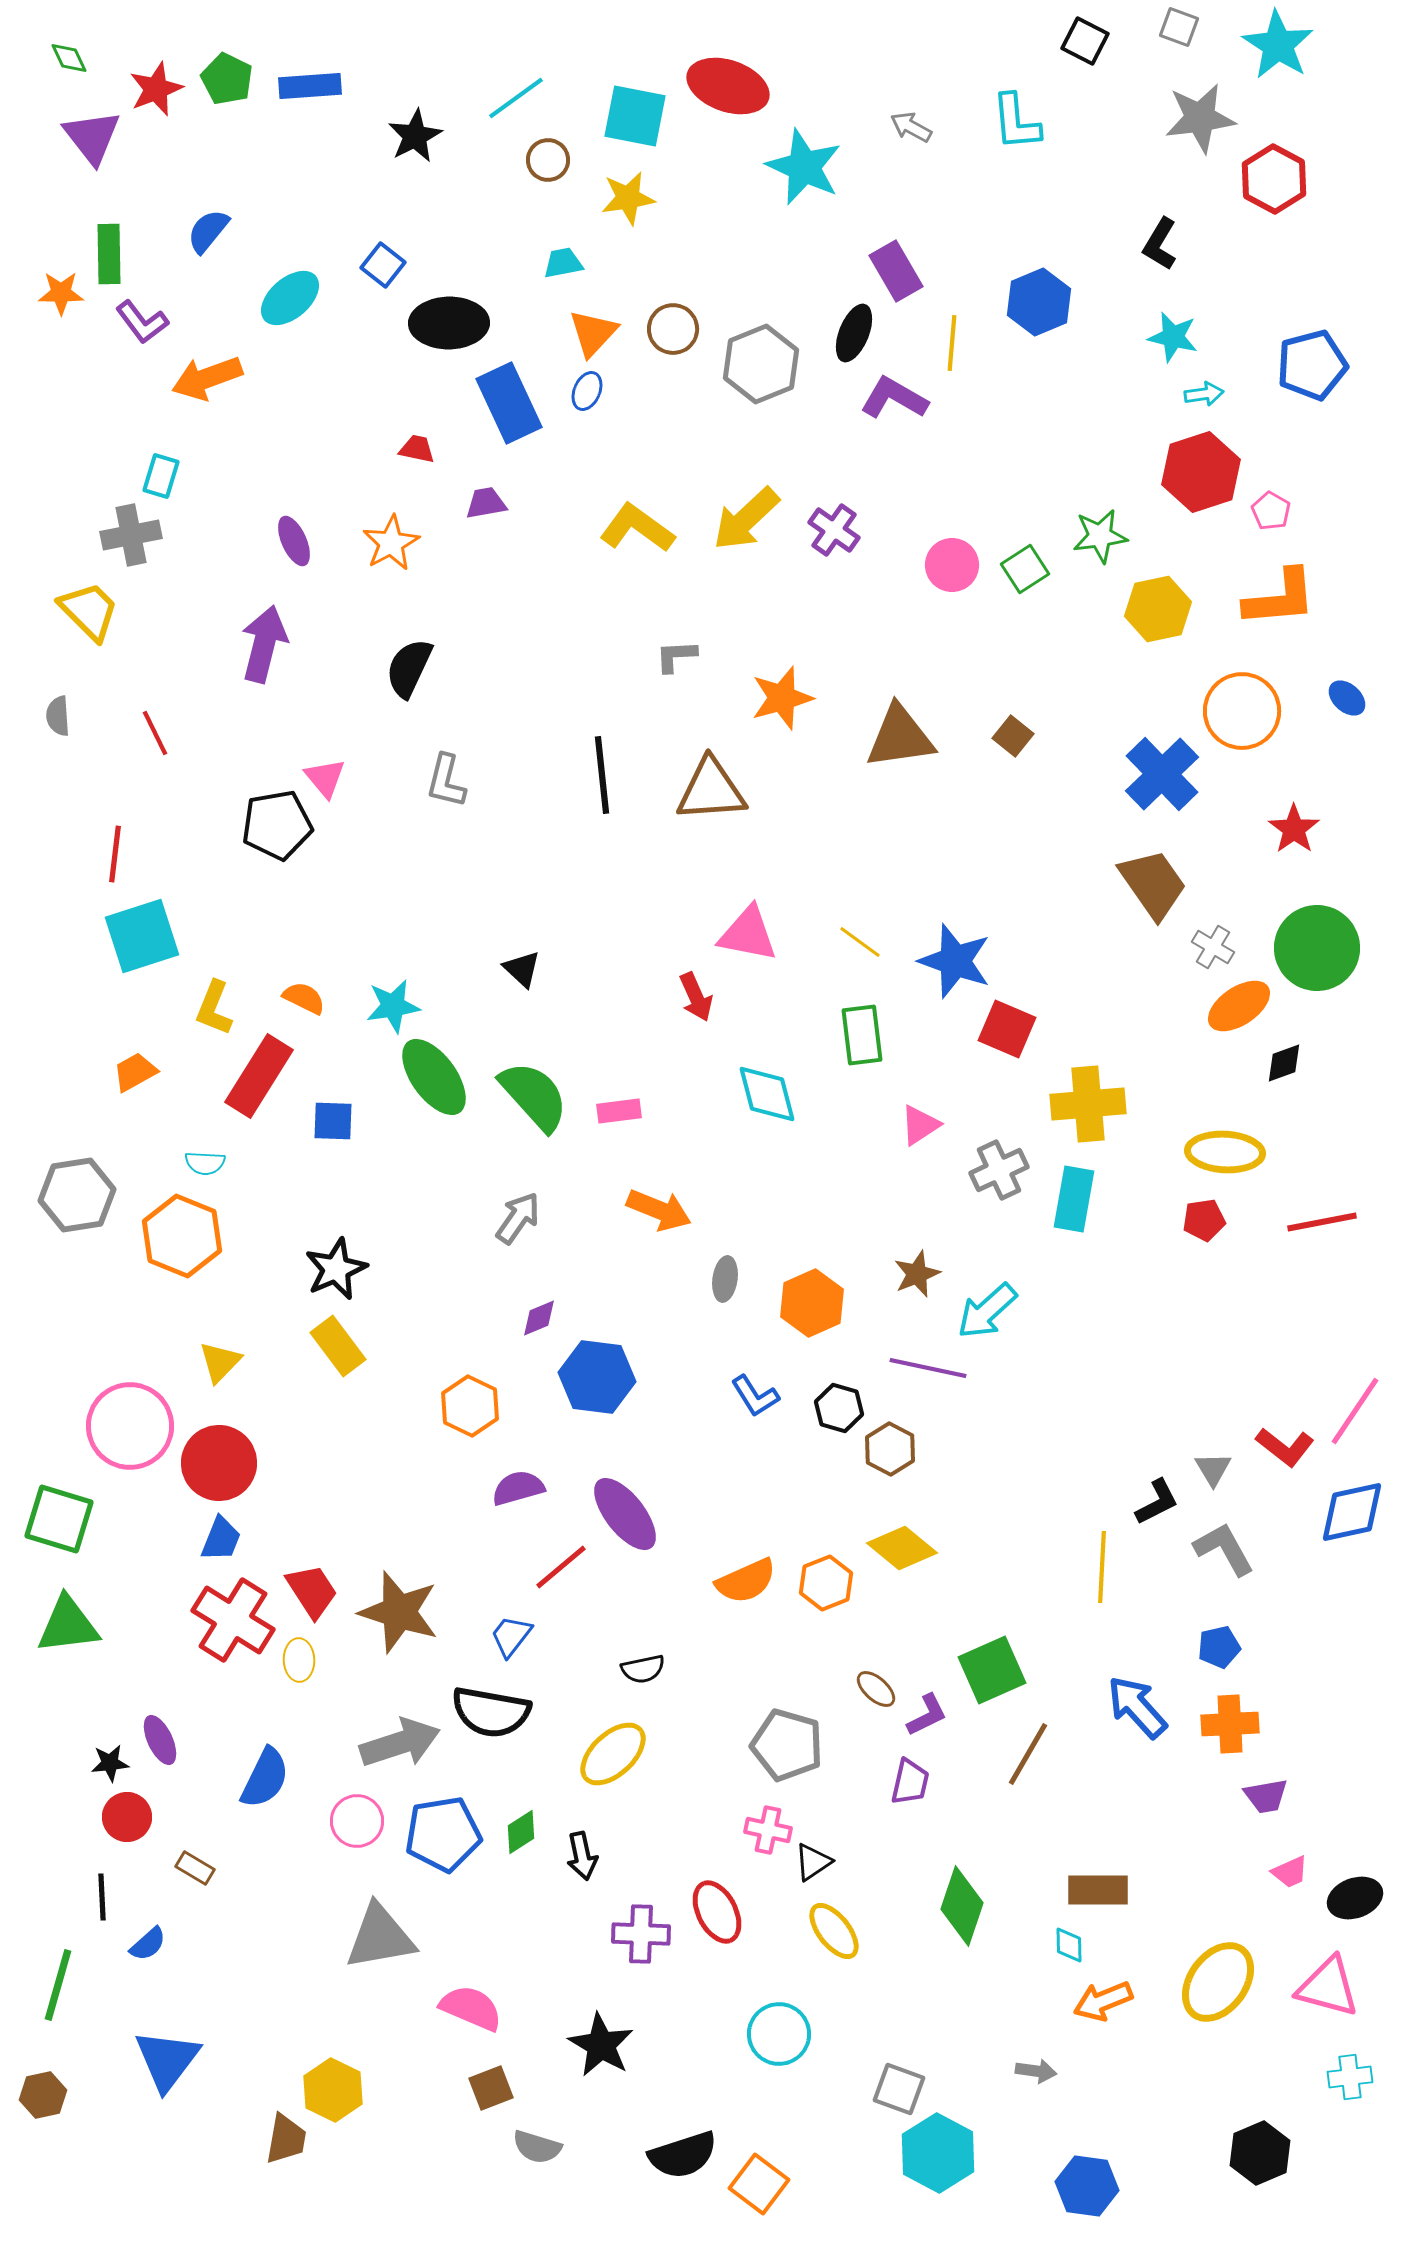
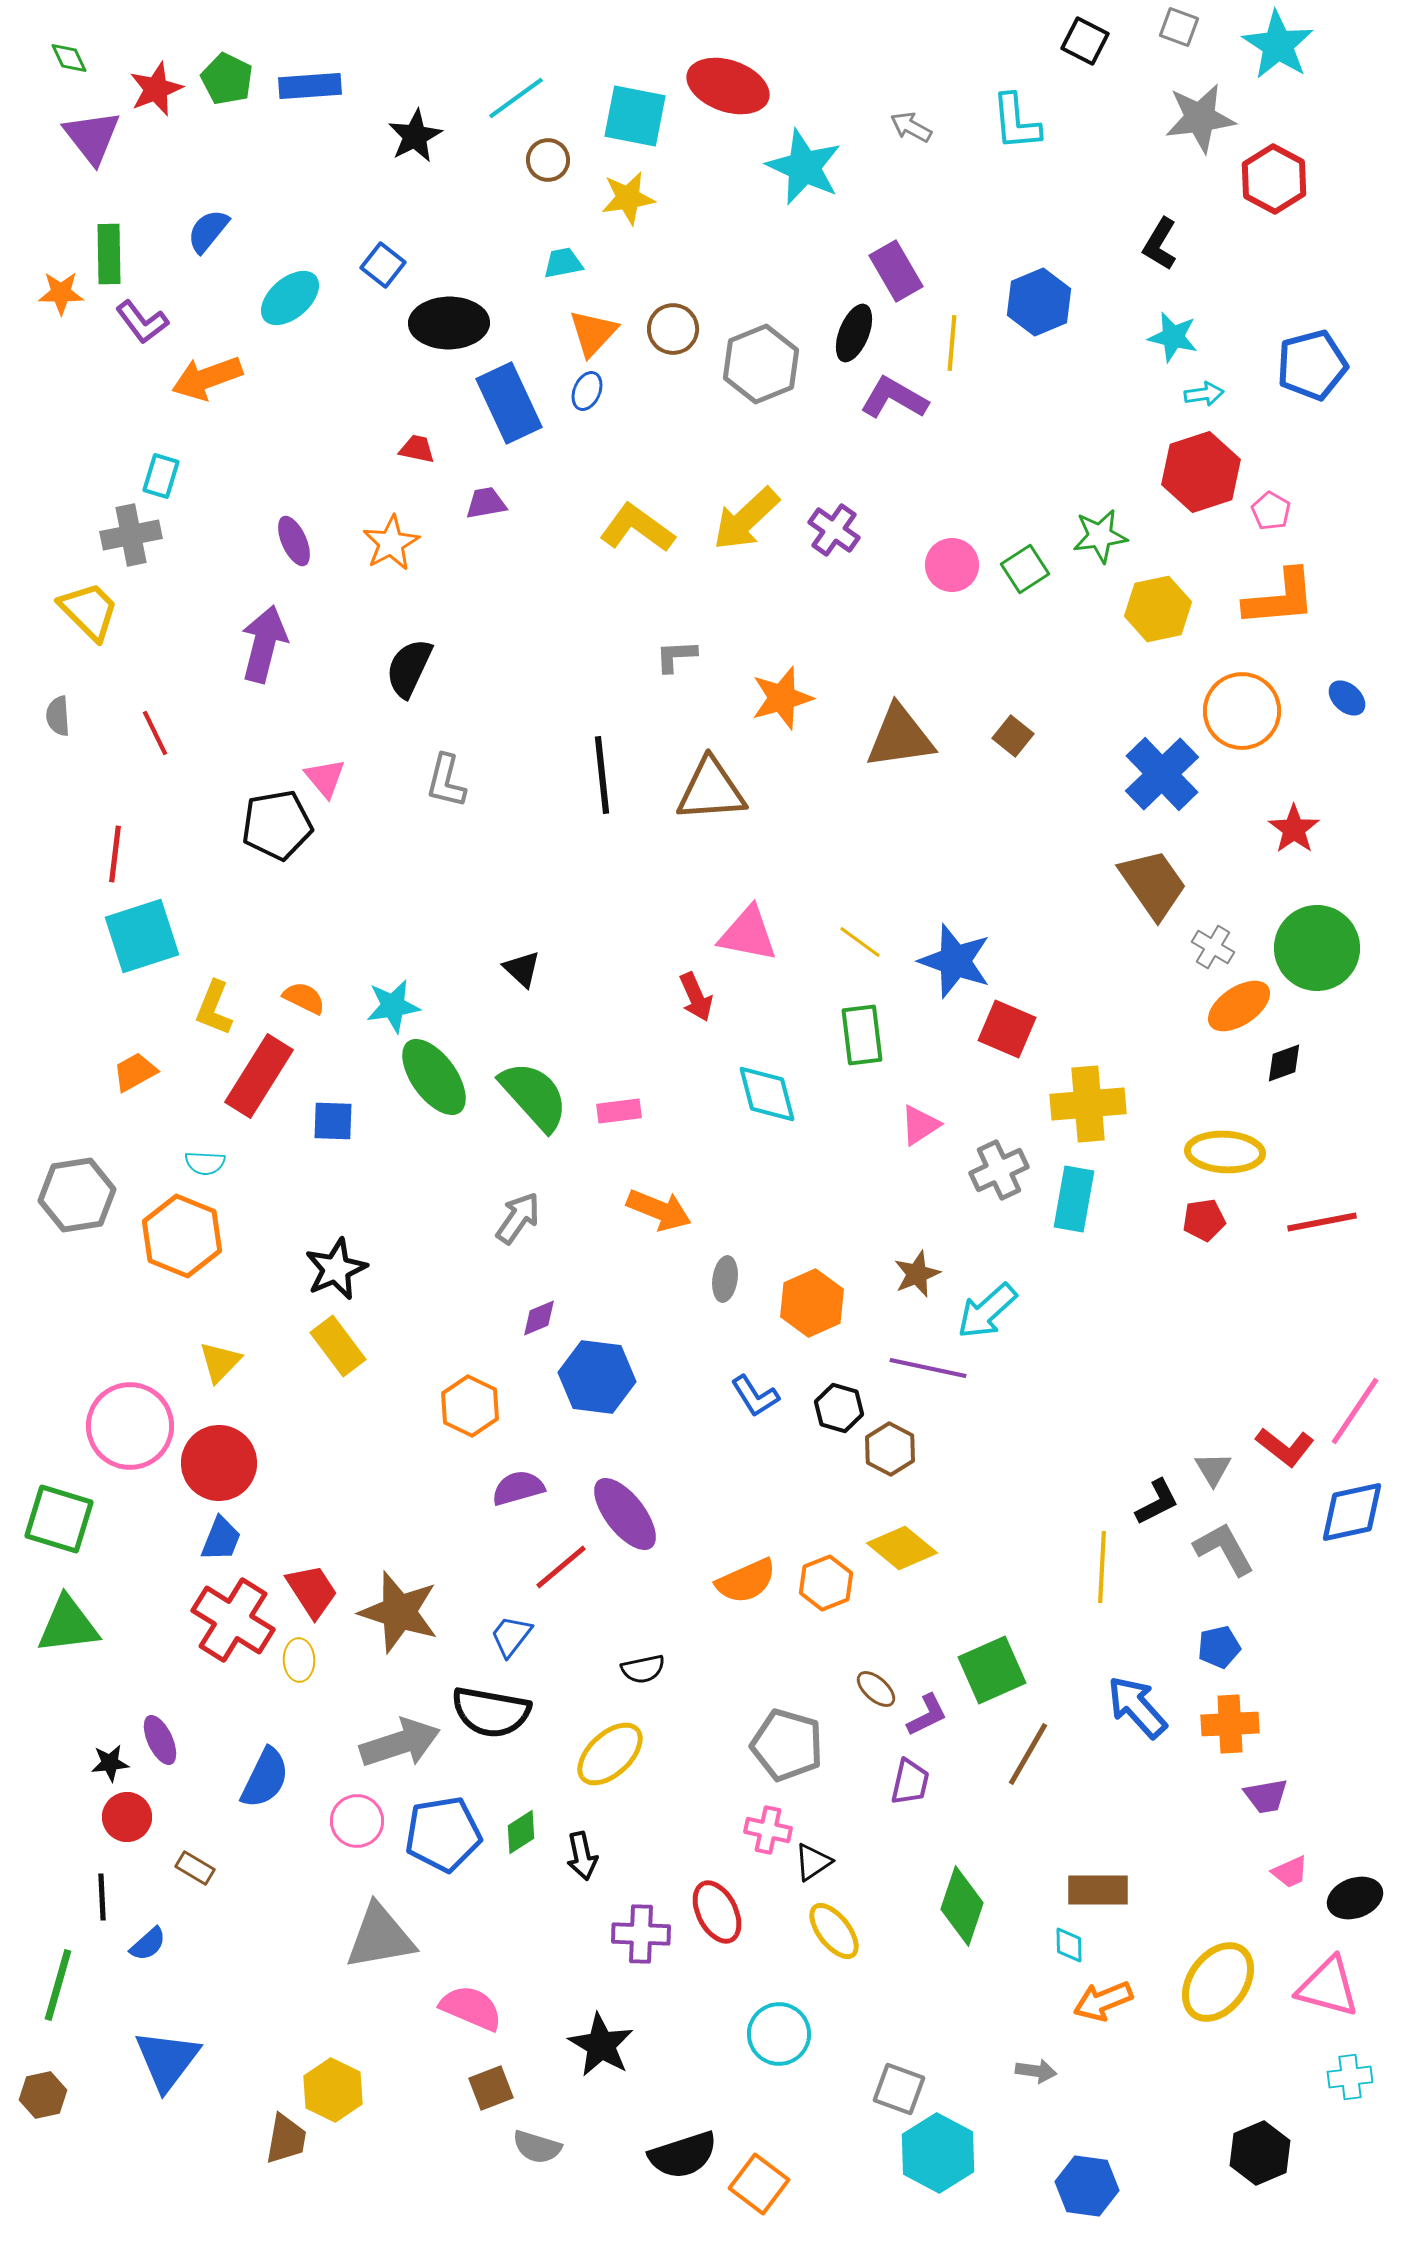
yellow ellipse at (613, 1754): moved 3 px left
